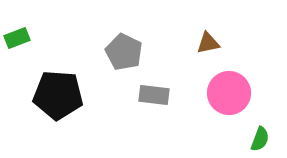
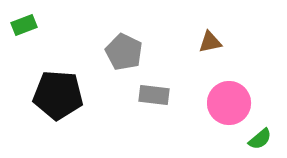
green rectangle: moved 7 px right, 13 px up
brown triangle: moved 2 px right, 1 px up
pink circle: moved 10 px down
green semicircle: rotated 30 degrees clockwise
